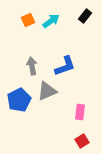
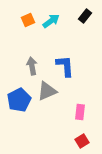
blue L-shape: rotated 75 degrees counterclockwise
